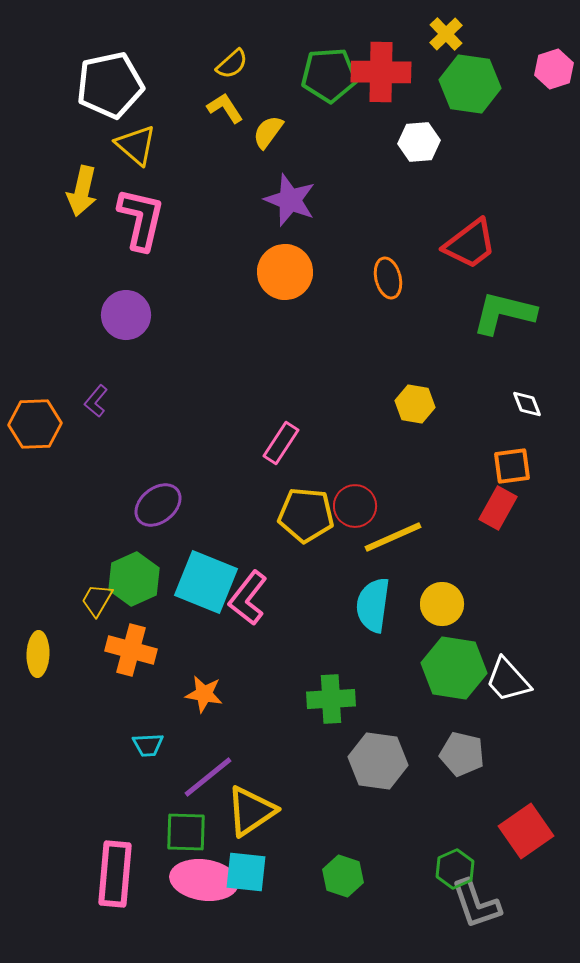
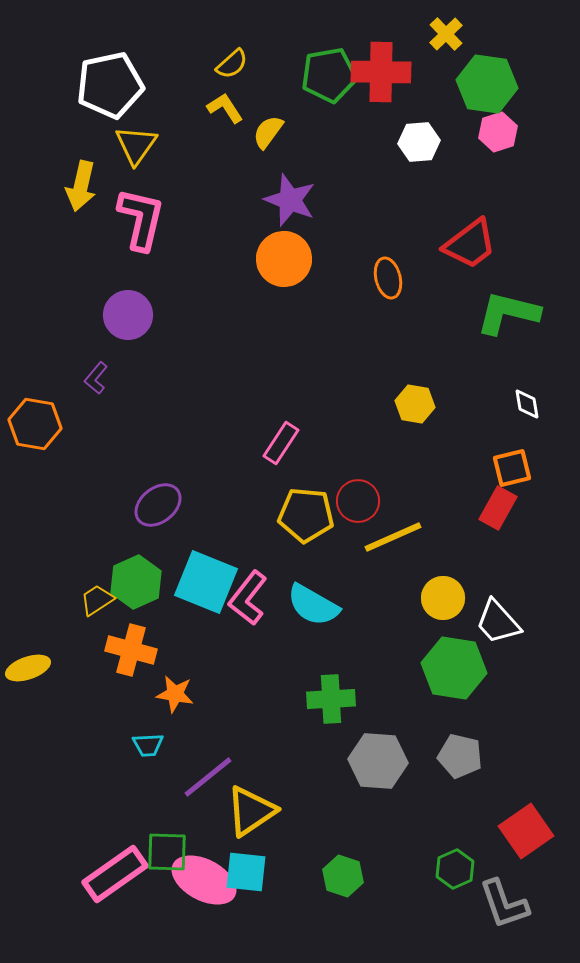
pink hexagon at (554, 69): moved 56 px left, 63 px down
green pentagon at (329, 75): rotated 6 degrees counterclockwise
green hexagon at (470, 84): moved 17 px right
yellow triangle at (136, 145): rotated 24 degrees clockwise
yellow arrow at (82, 191): moved 1 px left, 5 px up
orange circle at (285, 272): moved 1 px left, 13 px up
green L-shape at (504, 313): moved 4 px right
purple circle at (126, 315): moved 2 px right
purple L-shape at (96, 401): moved 23 px up
white diamond at (527, 404): rotated 12 degrees clockwise
orange hexagon at (35, 424): rotated 12 degrees clockwise
orange square at (512, 466): moved 2 px down; rotated 6 degrees counterclockwise
red circle at (355, 506): moved 3 px right, 5 px up
green hexagon at (134, 579): moved 2 px right, 3 px down
yellow trapezoid at (97, 600): rotated 27 degrees clockwise
yellow circle at (442, 604): moved 1 px right, 6 px up
cyan semicircle at (373, 605): moved 60 px left; rotated 68 degrees counterclockwise
yellow ellipse at (38, 654): moved 10 px left, 14 px down; rotated 69 degrees clockwise
white trapezoid at (508, 680): moved 10 px left, 58 px up
orange star at (204, 694): moved 29 px left
gray pentagon at (462, 754): moved 2 px left, 2 px down
gray hexagon at (378, 761): rotated 4 degrees counterclockwise
green square at (186, 832): moved 19 px left, 20 px down
pink rectangle at (115, 874): rotated 50 degrees clockwise
pink ellipse at (204, 880): rotated 20 degrees clockwise
gray L-shape at (476, 904): moved 28 px right
